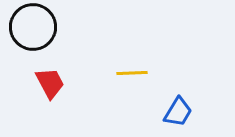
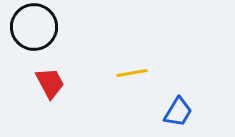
black circle: moved 1 px right
yellow line: rotated 8 degrees counterclockwise
